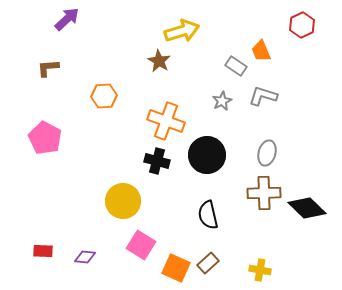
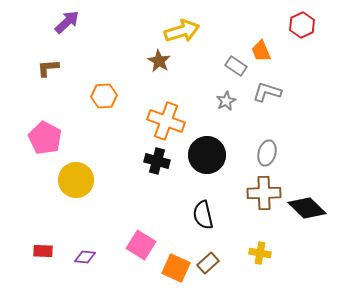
purple arrow: moved 3 px down
gray L-shape: moved 4 px right, 4 px up
gray star: moved 4 px right
yellow circle: moved 47 px left, 21 px up
black semicircle: moved 5 px left
yellow cross: moved 17 px up
